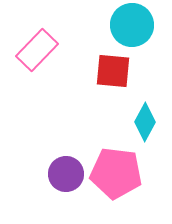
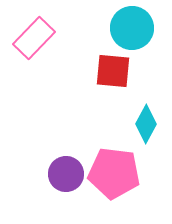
cyan circle: moved 3 px down
pink rectangle: moved 3 px left, 12 px up
cyan diamond: moved 1 px right, 2 px down
pink pentagon: moved 2 px left
